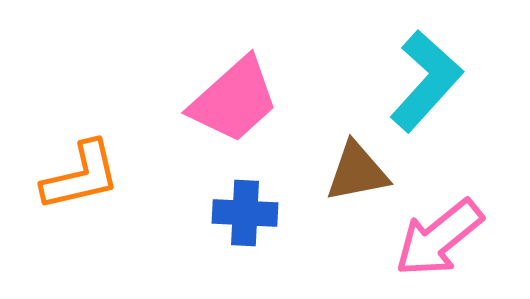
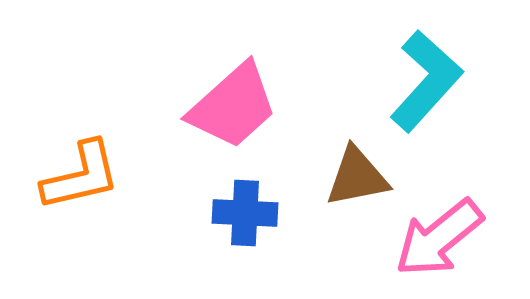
pink trapezoid: moved 1 px left, 6 px down
brown triangle: moved 5 px down
